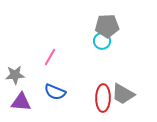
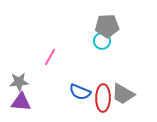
gray star: moved 4 px right, 7 px down
blue semicircle: moved 25 px right
